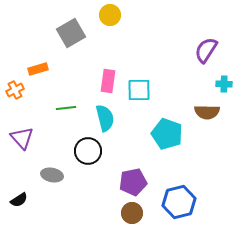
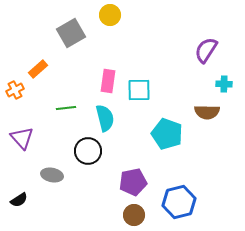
orange rectangle: rotated 24 degrees counterclockwise
brown circle: moved 2 px right, 2 px down
